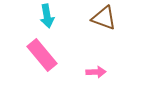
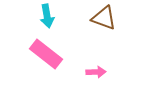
pink rectangle: moved 4 px right, 1 px up; rotated 12 degrees counterclockwise
